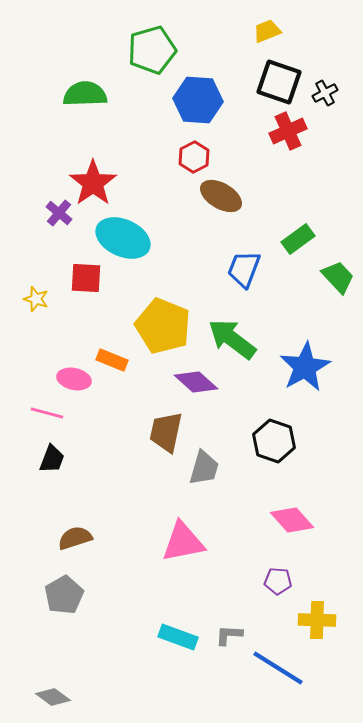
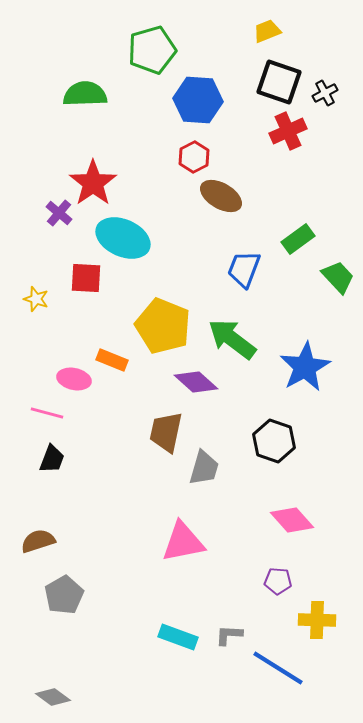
brown semicircle: moved 37 px left, 3 px down
